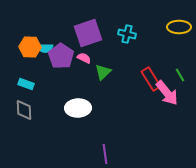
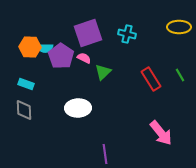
pink arrow: moved 6 px left, 40 px down
